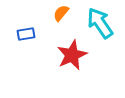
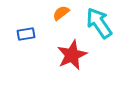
orange semicircle: rotated 12 degrees clockwise
cyan arrow: moved 1 px left
